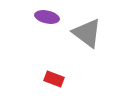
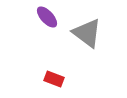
purple ellipse: rotated 35 degrees clockwise
